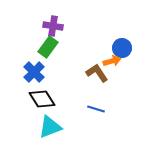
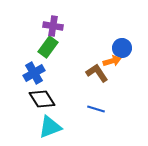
blue cross: moved 1 px down; rotated 15 degrees clockwise
